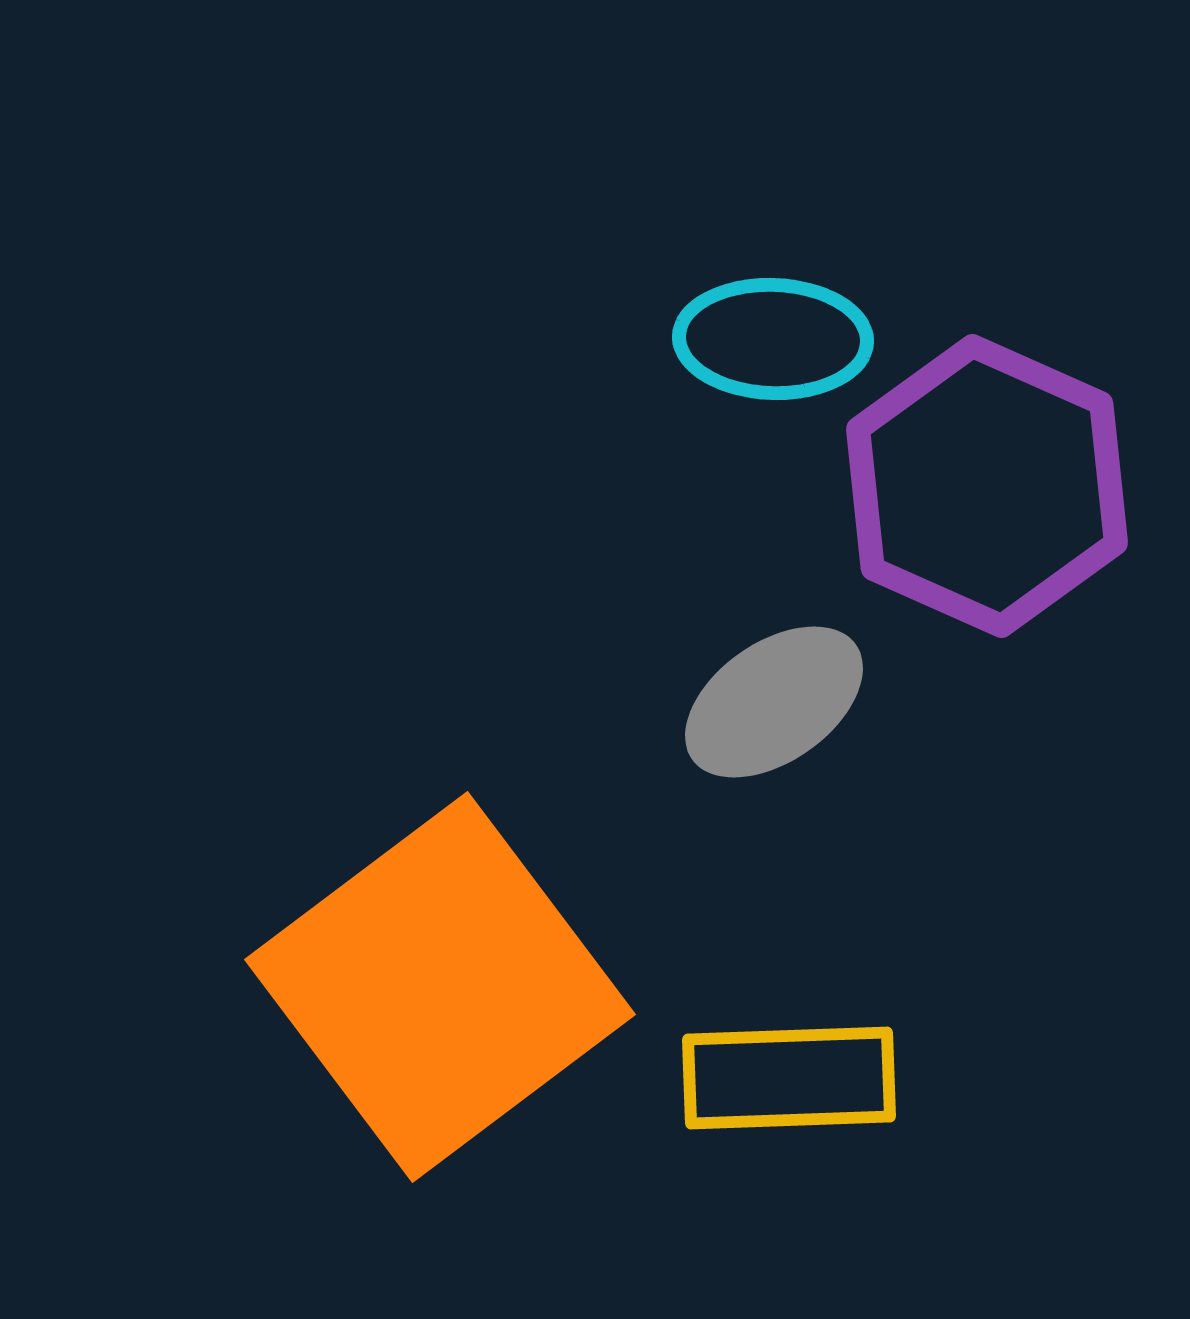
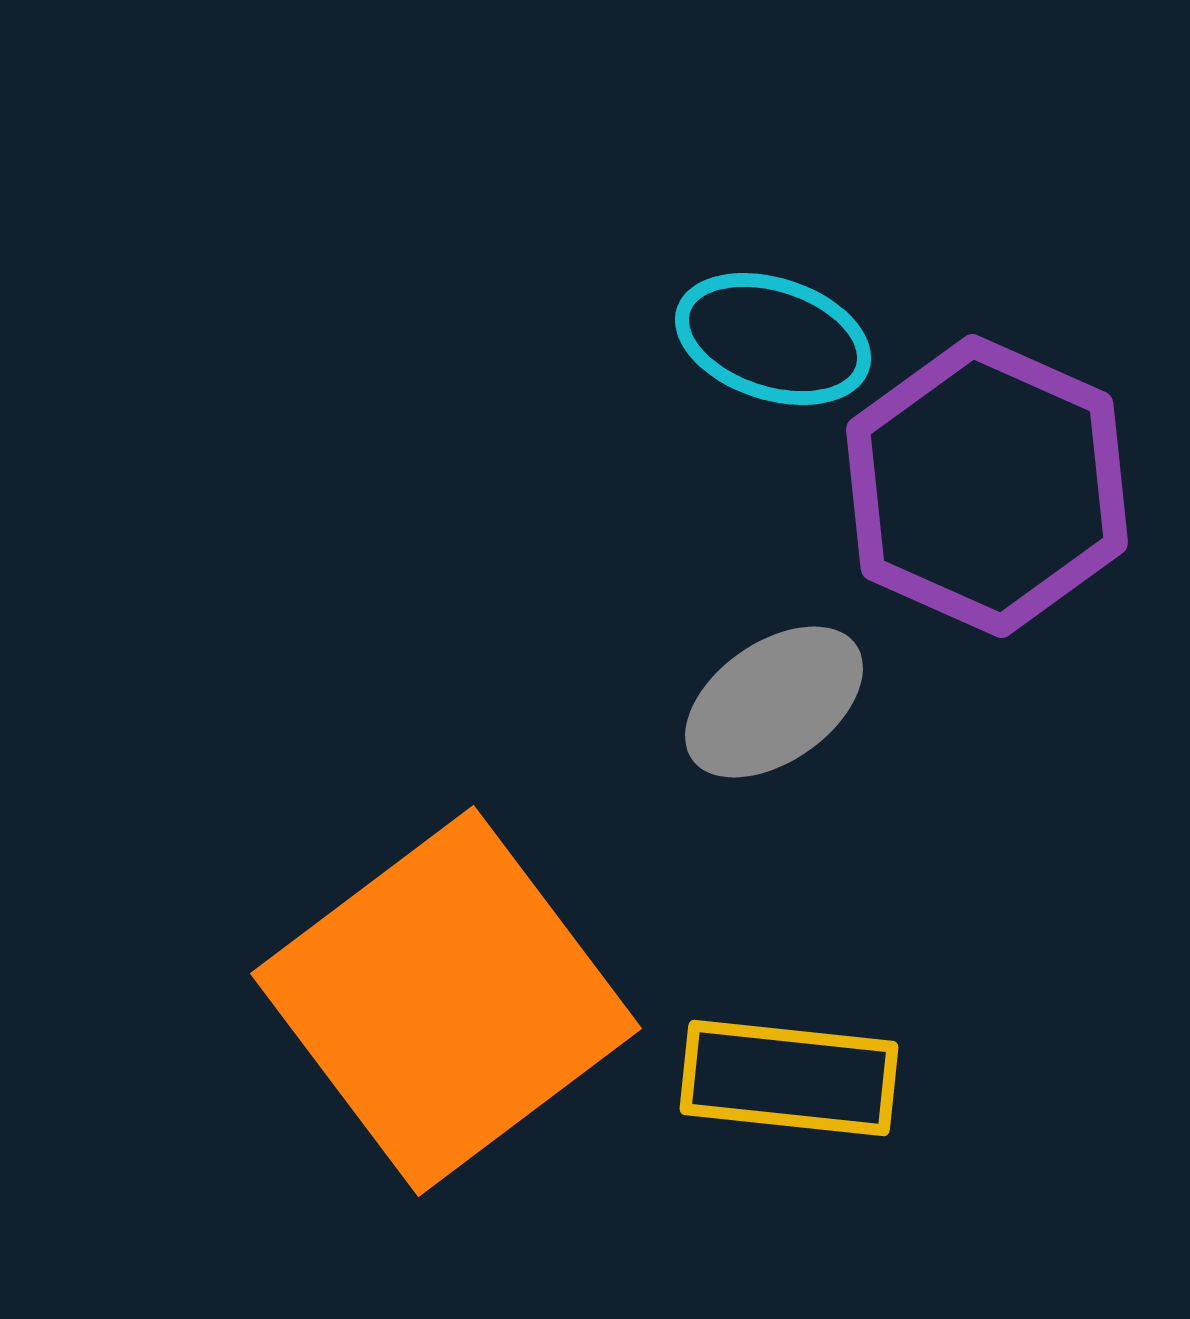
cyan ellipse: rotated 16 degrees clockwise
orange square: moved 6 px right, 14 px down
yellow rectangle: rotated 8 degrees clockwise
